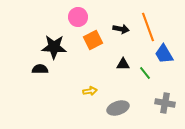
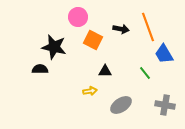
orange square: rotated 36 degrees counterclockwise
black star: rotated 10 degrees clockwise
black triangle: moved 18 px left, 7 px down
gray cross: moved 2 px down
gray ellipse: moved 3 px right, 3 px up; rotated 15 degrees counterclockwise
